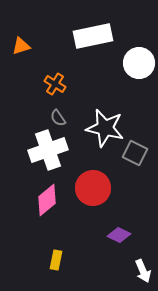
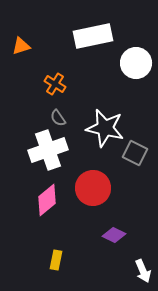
white circle: moved 3 px left
purple diamond: moved 5 px left
